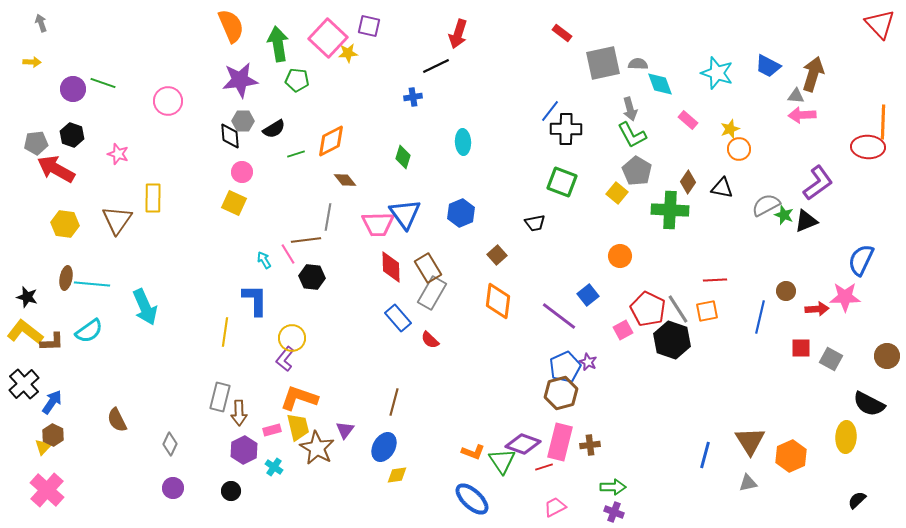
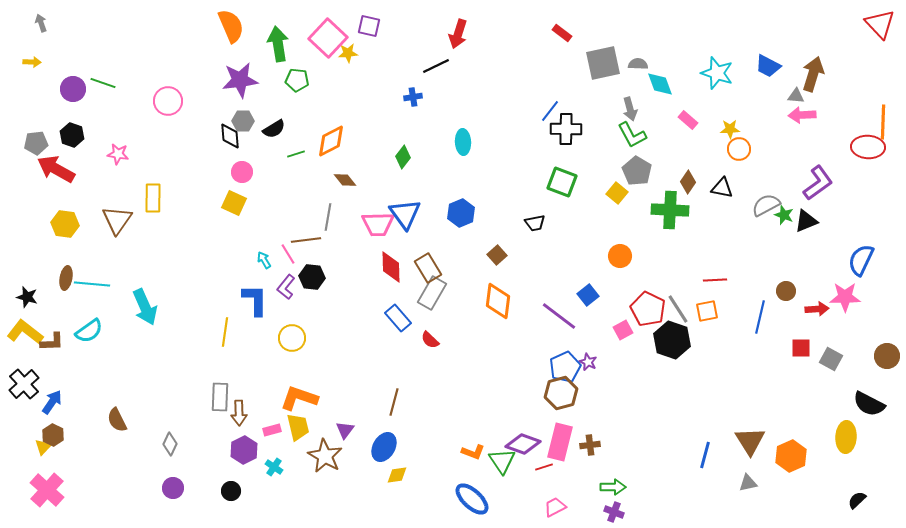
yellow star at (730, 129): rotated 18 degrees clockwise
pink star at (118, 154): rotated 10 degrees counterclockwise
green diamond at (403, 157): rotated 20 degrees clockwise
purple L-shape at (285, 359): moved 1 px right, 72 px up
gray rectangle at (220, 397): rotated 12 degrees counterclockwise
brown star at (317, 448): moved 8 px right, 8 px down
